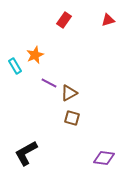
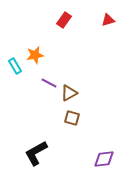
orange star: rotated 12 degrees clockwise
black L-shape: moved 10 px right
purple diamond: moved 1 px down; rotated 15 degrees counterclockwise
